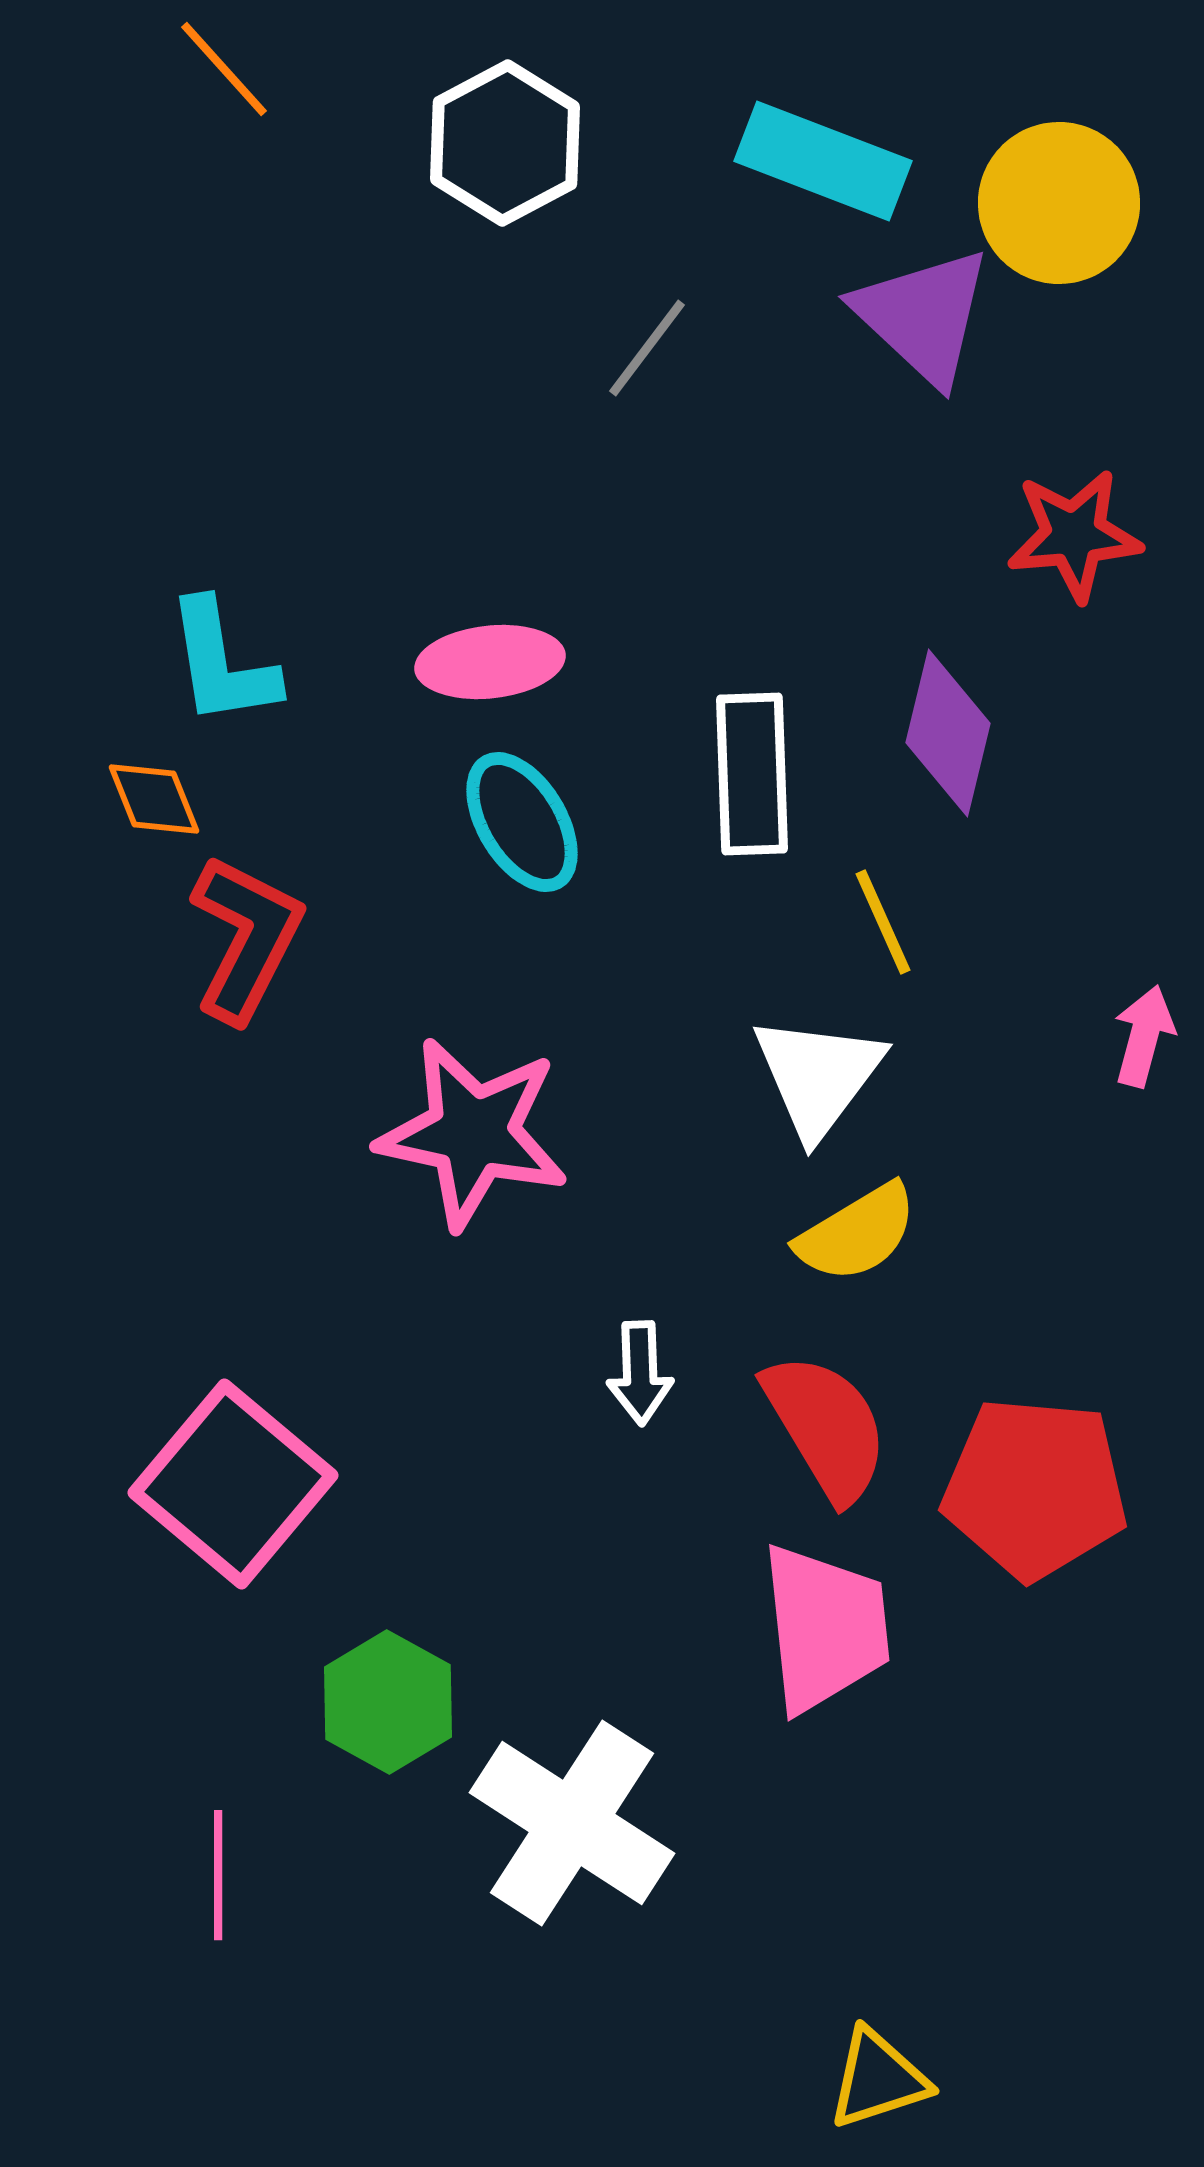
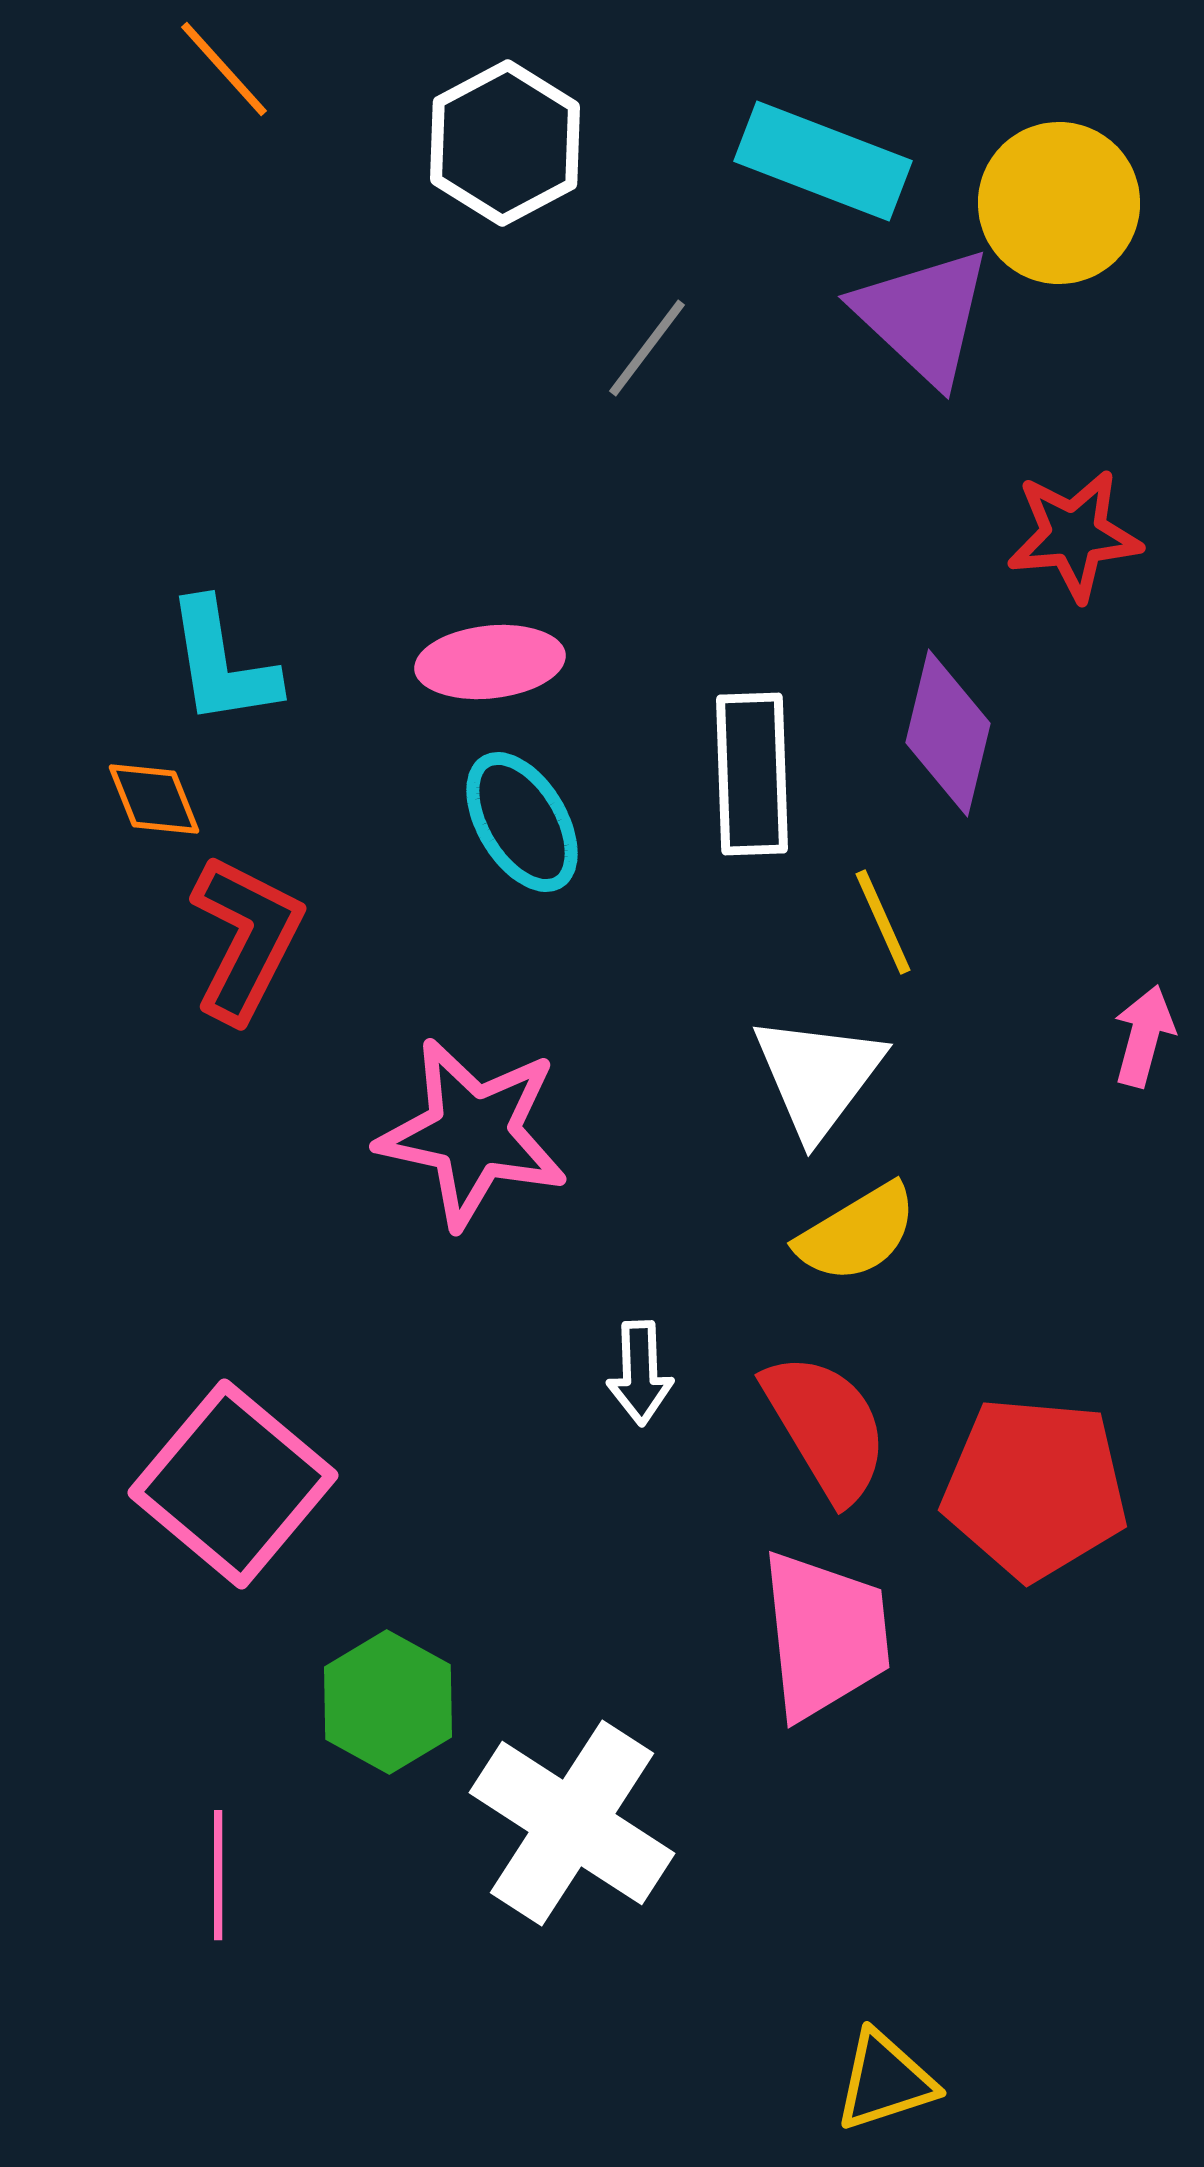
pink trapezoid: moved 7 px down
yellow triangle: moved 7 px right, 2 px down
